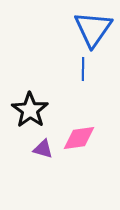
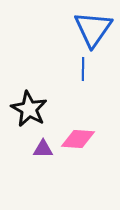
black star: moved 1 px left, 1 px up; rotated 6 degrees counterclockwise
pink diamond: moved 1 px left, 1 px down; rotated 12 degrees clockwise
purple triangle: rotated 15 degrees counterclockwise
